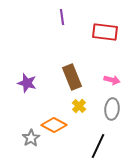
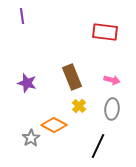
purple line: moved 40 px left, 1 px up
